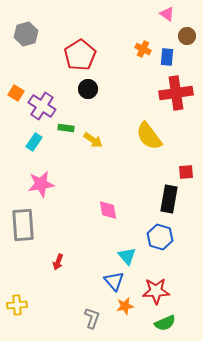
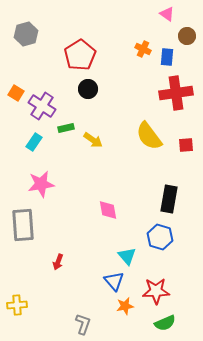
green rectangle: rotated 21 degrees counterclockwise
red square: moved 27 px up
gray L-shape: moved 9 px left, 6 px down
